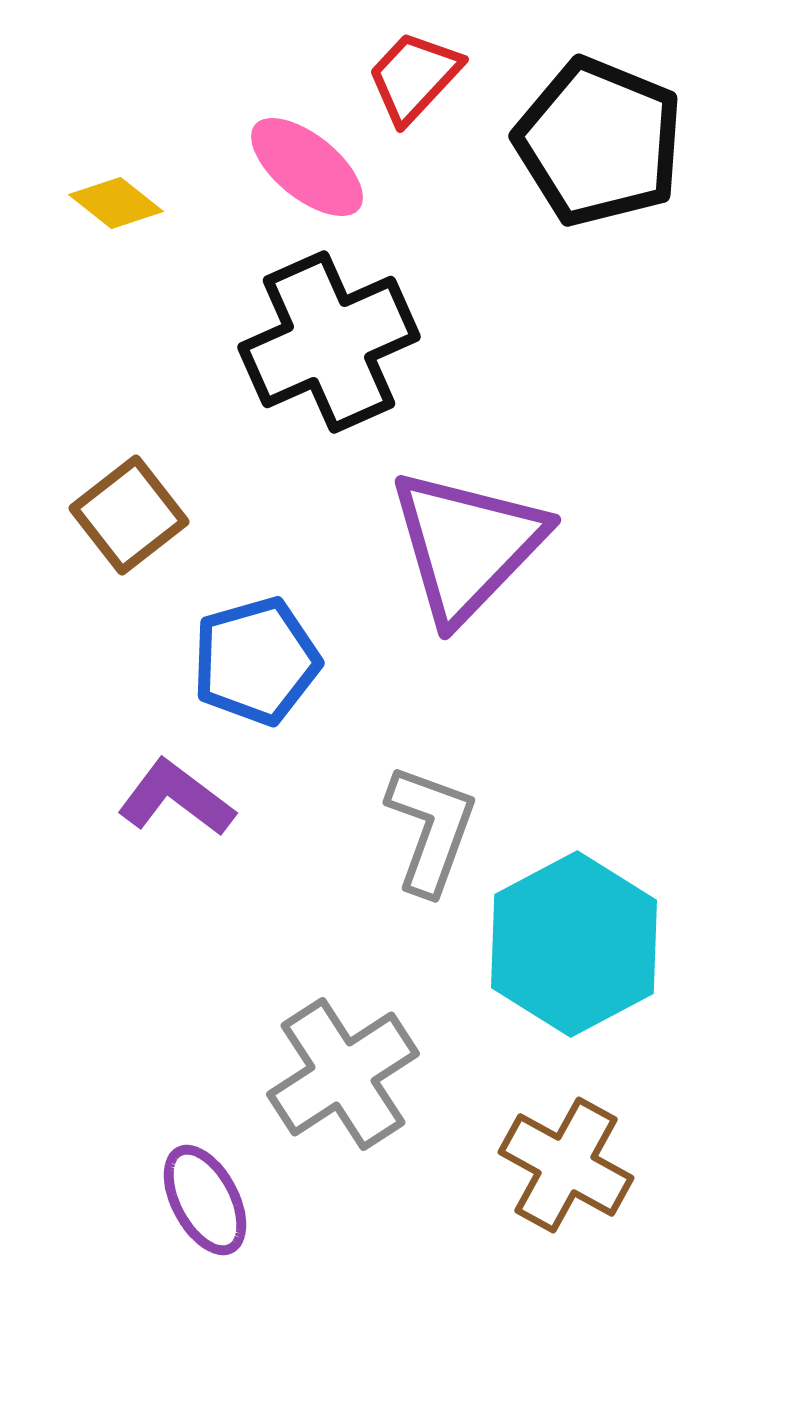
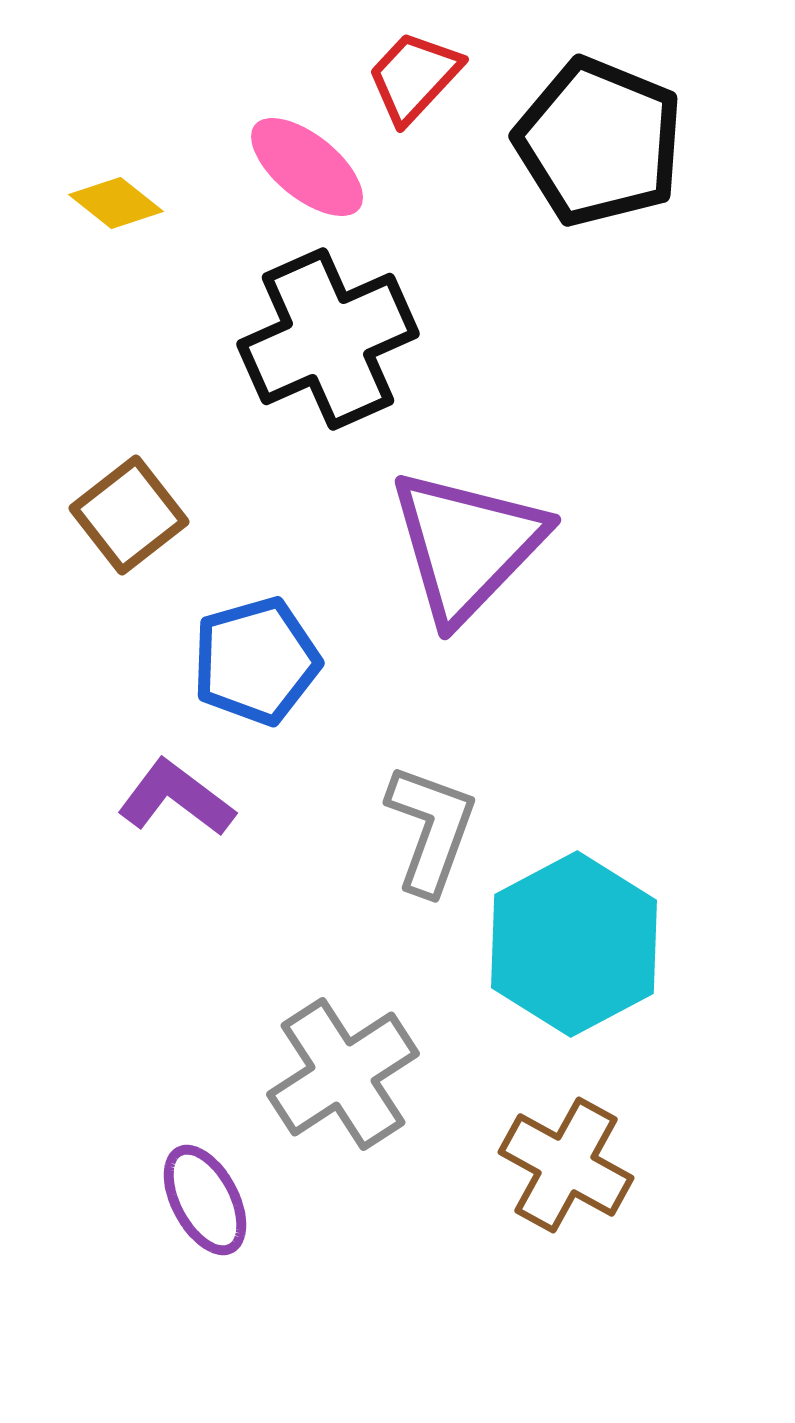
black cross: moved 1 px left, 3 px up
